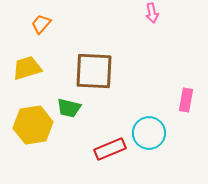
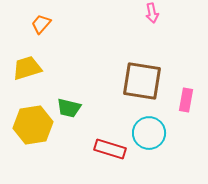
brown square: moved 48 px right, 10 px down; rotated 6 degrees clockwise
red rectangle: rotated 40 degrees clockwise
